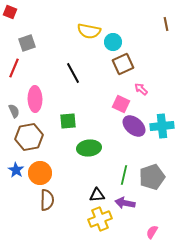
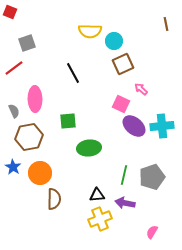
yellow semicircle: moved 1 px right; rotated 10 degrees counterclockwise
cyan circle: moved 1 px right, 1 px up
red line: rotated 30 degrees clockwise
blue star: moved 3 px left, 3 px up
brown semicircle: moved 7 px right, 1 px up
